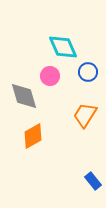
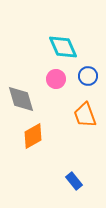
blue circle: moved 4 px down
pink circle: moved 6 px right, 3 px down
gray diamond: moved 3 px left, 3 px down
orange trapezoid: rotated 52 degrees counterclockwise
blue rectangle: moved 19 px left
